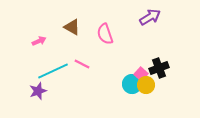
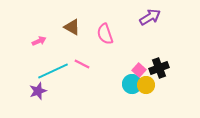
pink square: moved 2 px left, 4 px up
